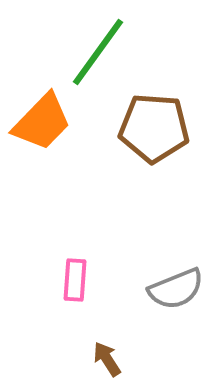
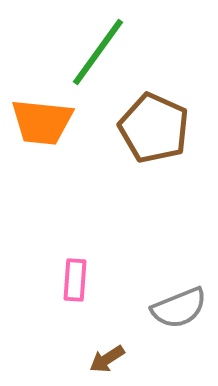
orange trapezoid: rotated 52 degrees clockwise
brown pentagon: rotated 20 degrees clockwise
gray semicircle: moved 3 px right, 19 px down
brown arrow: rotated 90 degrees counterclockwise
